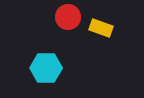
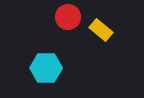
yellow rectangle: moved 2 px down; rotated 20 degrees clockwise
